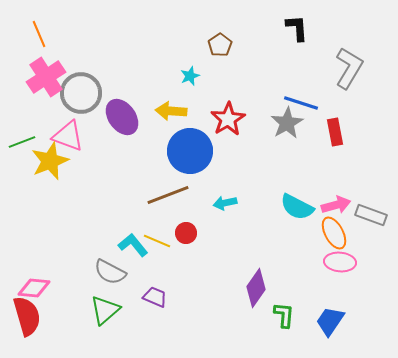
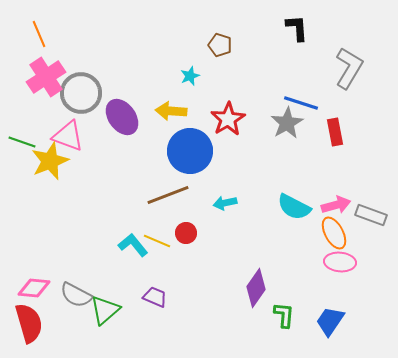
brown pentagon: rotated 20 degrees counterclockwise
green line: rotated 40 degrees clockwise
cyan semicircle: moved 3 px left
gray semicircle: moved 34 px left, 23 px down
red semicircle: moved 2 px right, 7 px down
